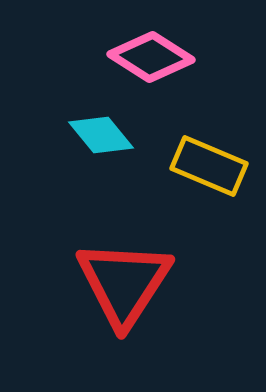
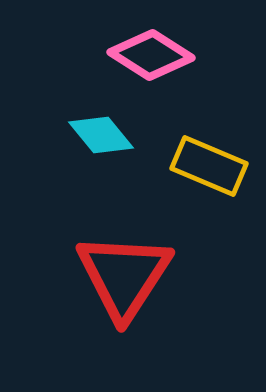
pink diamond: moved 2 px up
red triangle: moved 7 px up
